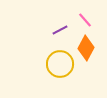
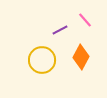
orange diamond: moved 5 px left, 9 px down
yellow circle: moved 18 px left, 4 px up
